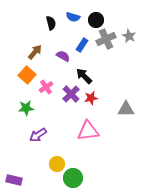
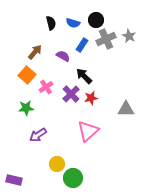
blue semicircle: moved 6 px down
pink triangle: rotated 35 degrees counterclockwise
